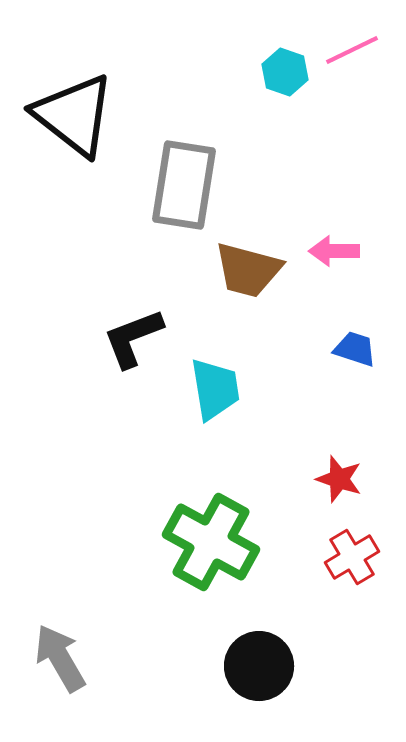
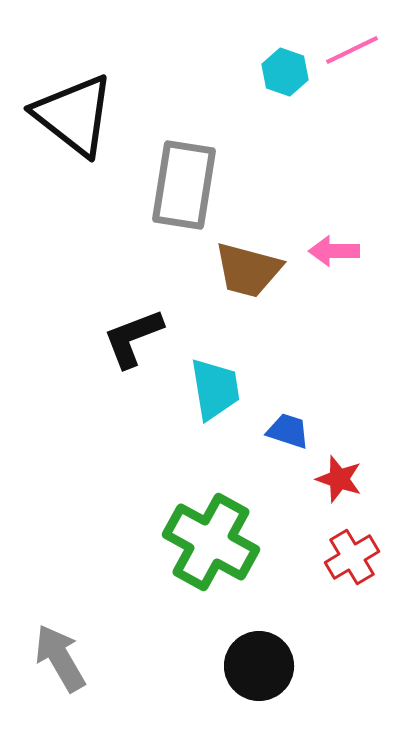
blue trapezoid: moved 67 px left, 82 px down
